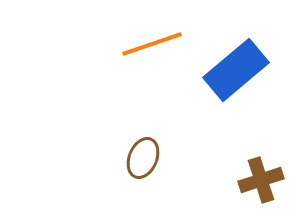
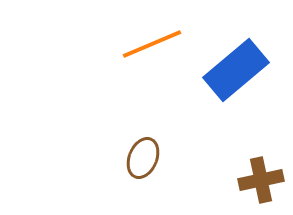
orange line: rotated 4 degrees counterclockwise
brown cross: rotated 6 degrees clockwise
